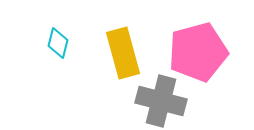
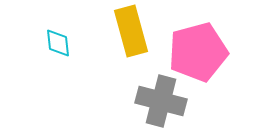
cyan diamond: rotated 20 degrees counterclockwise
yellow rectangle: moved 8 px right, 22 px up
